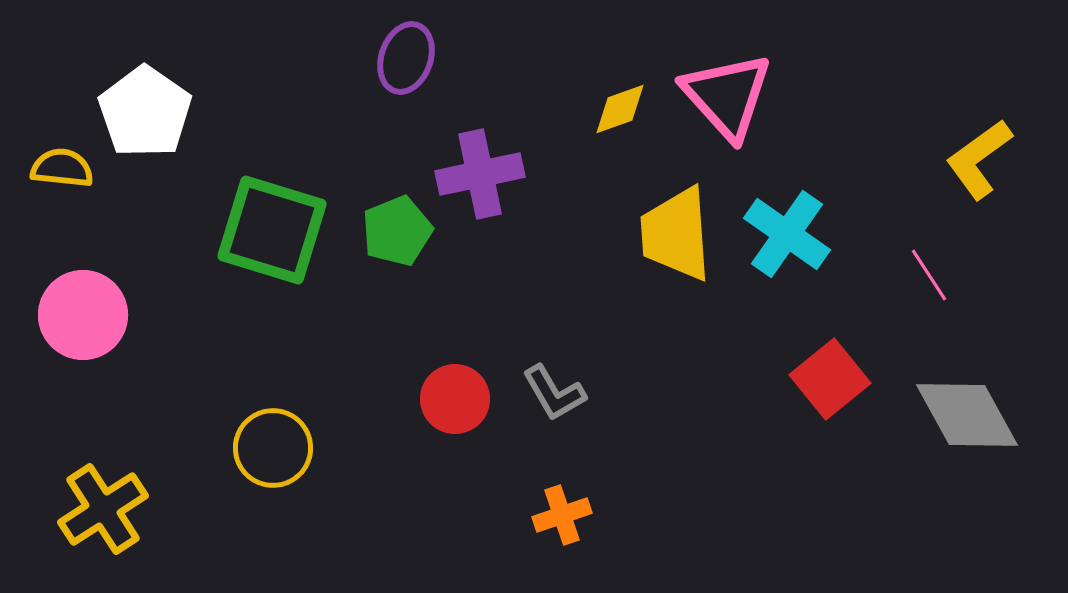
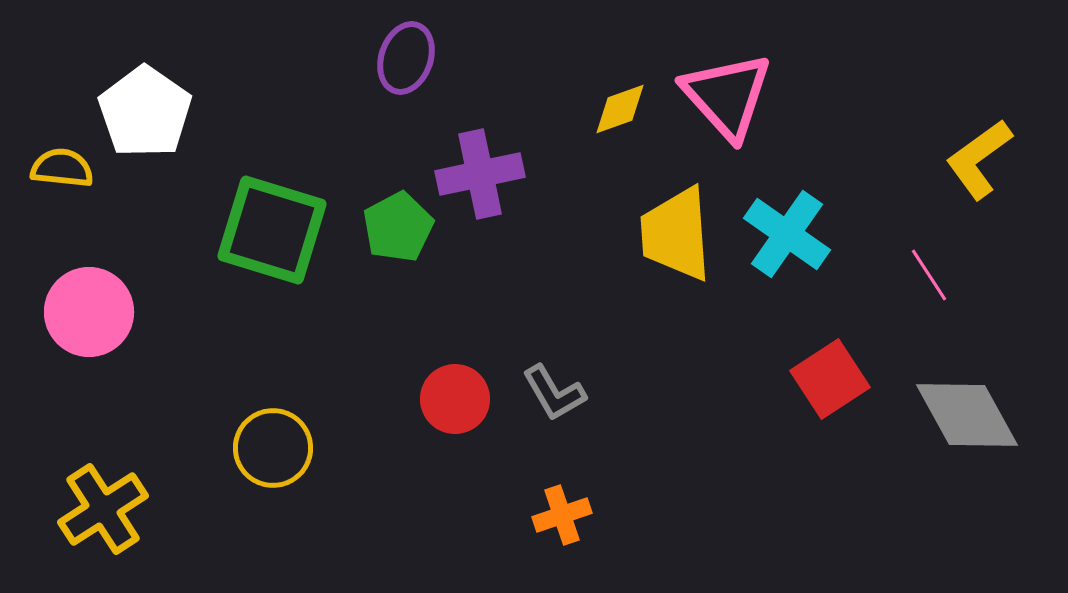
green pentagon: moved 1 px right, 4 px up; rotated 6 degrees counterclockwise
pink circle: moved 6 px right, 3 px up
red square: rotated 6 degrees clockwise
